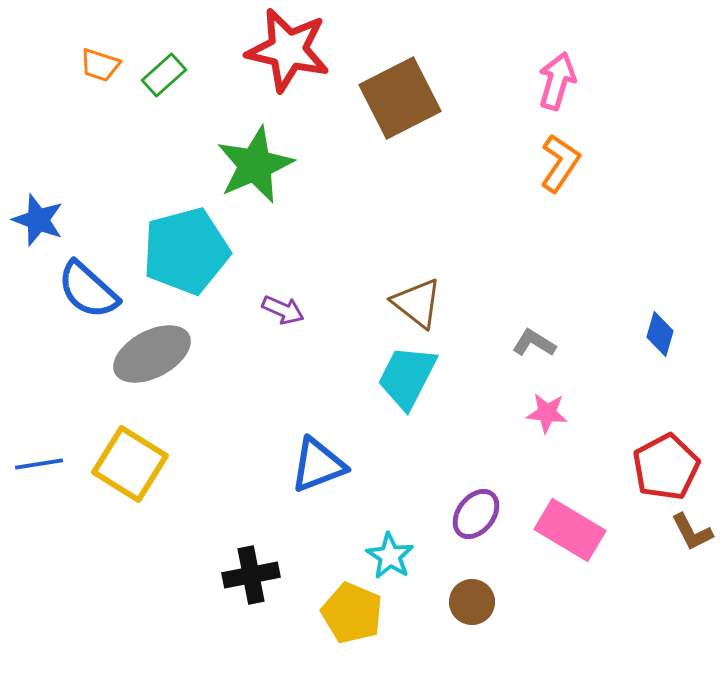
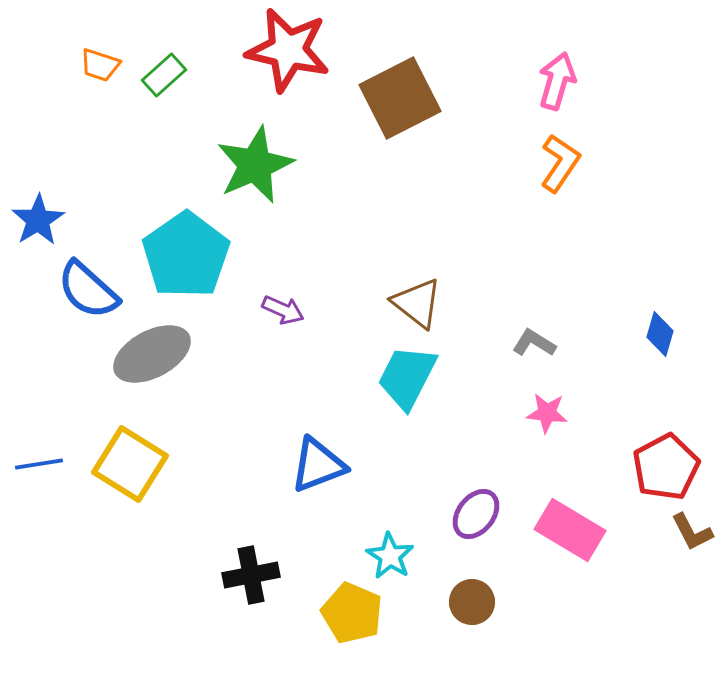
blue star: rotated 20 degrees clockwise
cyan pentagon: moved 4 px down; rotated 20 degrees counterclockwise
